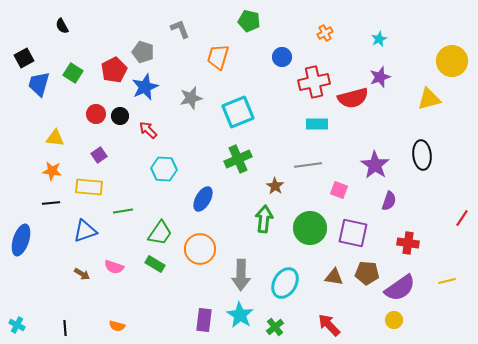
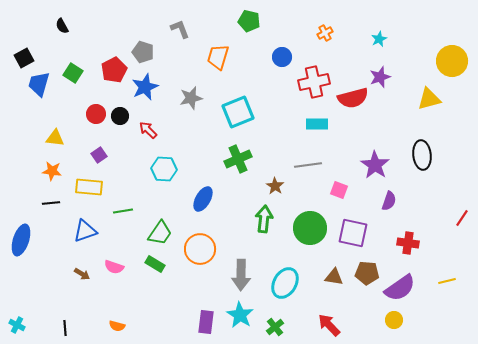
purple rectangle at (204, 320): moved 2 px right, 2 px down
